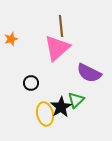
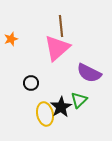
green triangle: moved 3 px right
